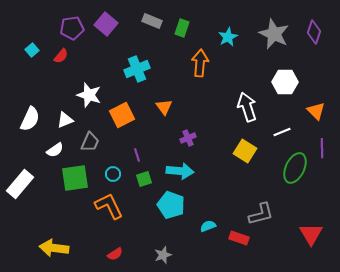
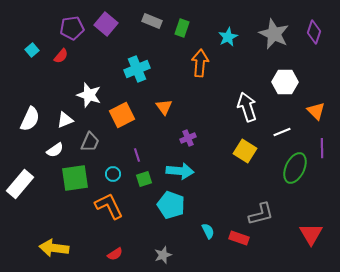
cyan semicircle at (208, 226): moved 5 px down; rotated 84 degrees clockwise
